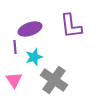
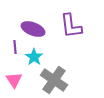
purple ellipse: moved 3 px right; rotated 40 degrees clockwise
cyan star: rotated 18 degrees counterclockwise
